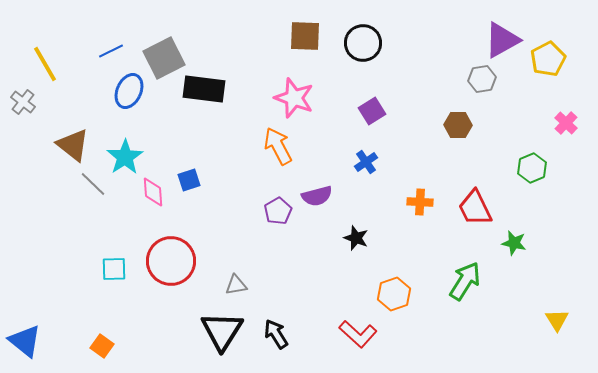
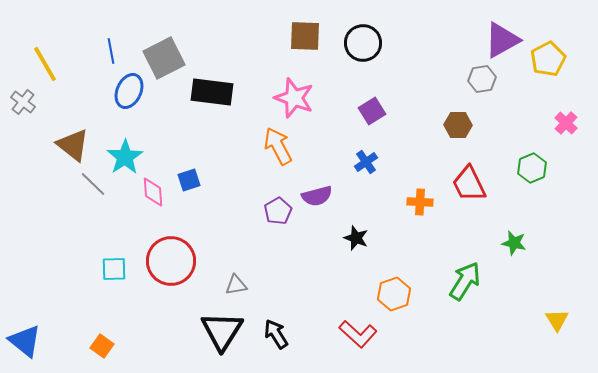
blue line: rotated 75 degrees counterclockwise
black rectangle: moved 8 px right, 3 px down
red trapezoid: moved 6 px left, 24 px up
